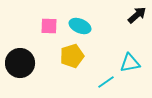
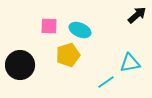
cyan ellipse: moved 4 px down
yellow pentagon: moved 4 px left, 1 px up
black circle: moved 2 px down
